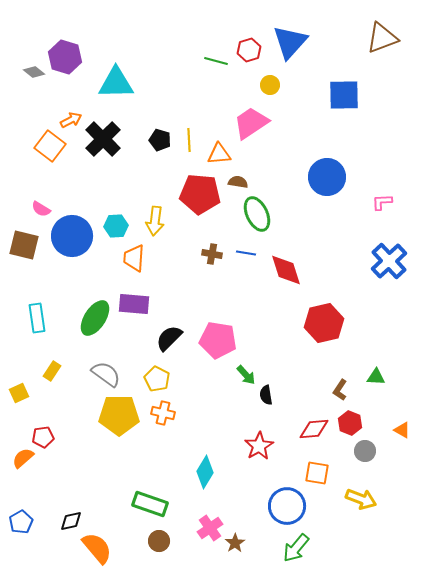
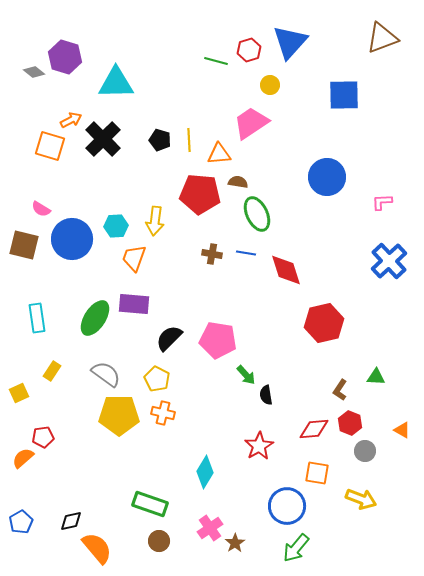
orange square at (50, 146): rotated 20 degrees counterclockwise
blue circle at (72, 236): moved 3 px down
orange trapezoid at (134, 258): rotated 16 degrees clockwise
